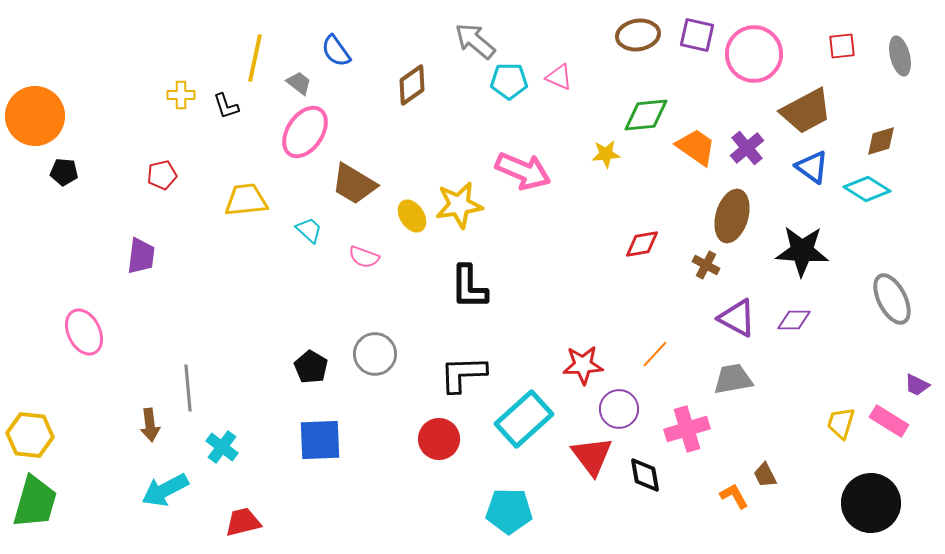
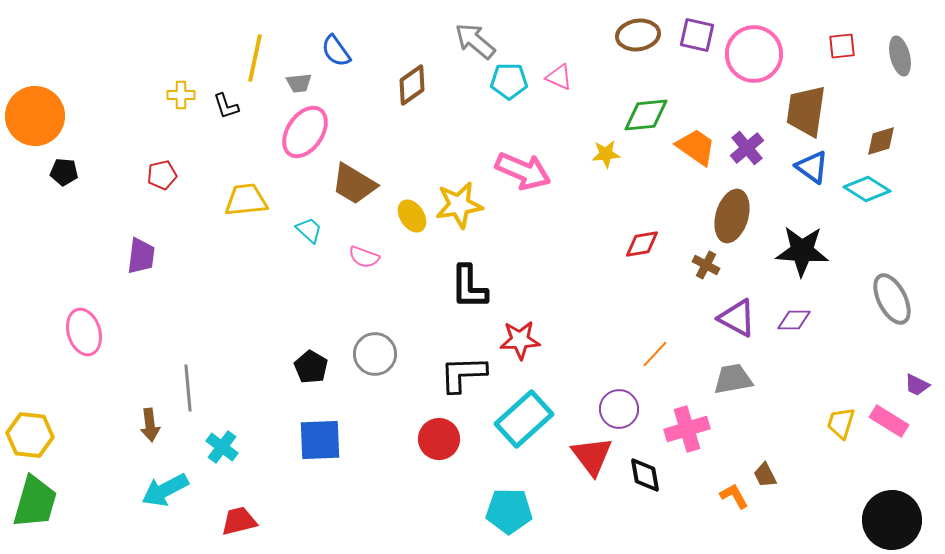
gray trapezoid at (299, 83): rotated 136 degrees clockwise
brown trapezoid at (806, 111): rotated 126 degrees clockwise
pink ellipse at (84, 332): rotated 9 degrees clockwise
red star at (583, 365): moved 63 px left, 25 px up
black circle at (871, 503): moved 21 px right, 17 px down
red trapezoid at (243, 522): moved 4 px left, 1 px up
